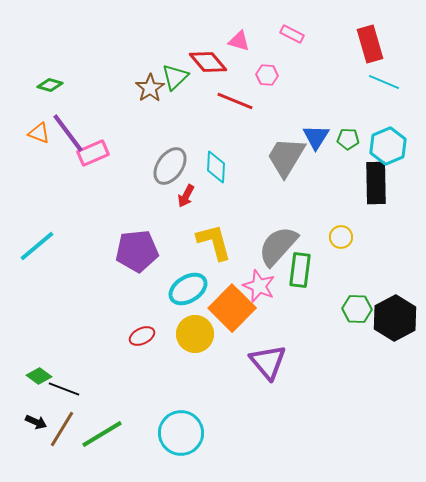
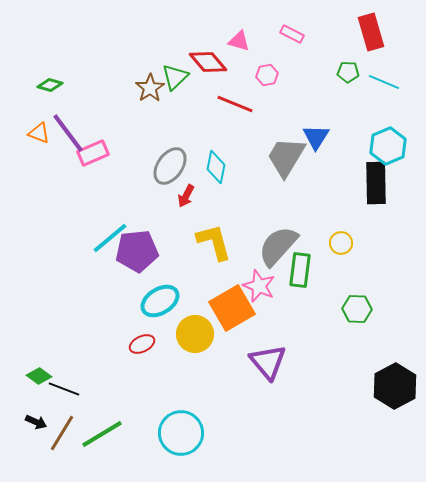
red rectangle at (370, 44): moved 1 px right, 12 px up
pink hexagon at (267, 75): rotated 15 degrees counterclockwise
red line at (235, 101): moved 3 px down
green pentagon at (348, 139): moved 67 px up
cyan diamond at (216, 167): rotated 8 degrees clockwise
yellow circle at (341, 237): moved 6 px down
cyan line at (37, 246): moved 73 px right, 8 px up
cyan ellipse at (188, 289): moved 28 px left, 12 px down
orange square at (232, 308): rotated 15 degrees clockwise
black hexagon at (395, 318): moved 68 px down
red ellipse at (142, 336): moved 8 px down
brown line at (62, 429): moved 4 px down
